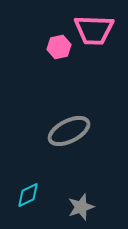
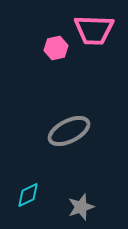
pink hexagon: moved 3 px left, 1 px down
